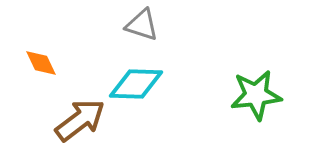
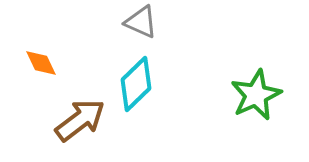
gray triangle: moved 1 px left, 3 px up; rotated 6 degrees clockwise
cyan diamond: rotated 46 degrees counterclockwise
green star: rotated 18 degrees counterclockwise
